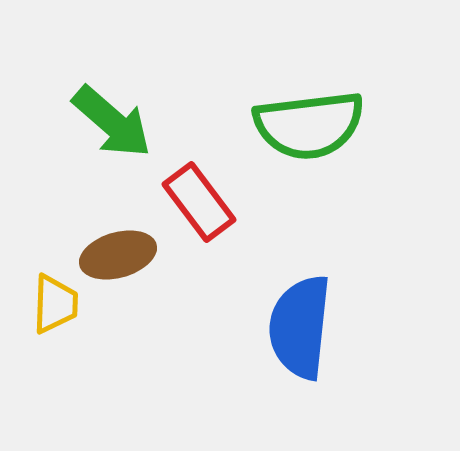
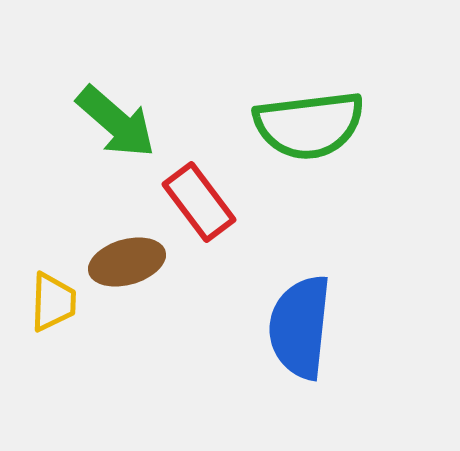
green arrow: moved 4 px right
brown ellipse: moved 9 px right, 7 px down
yellow trapezoid: moved 2 px left, 2 px up
